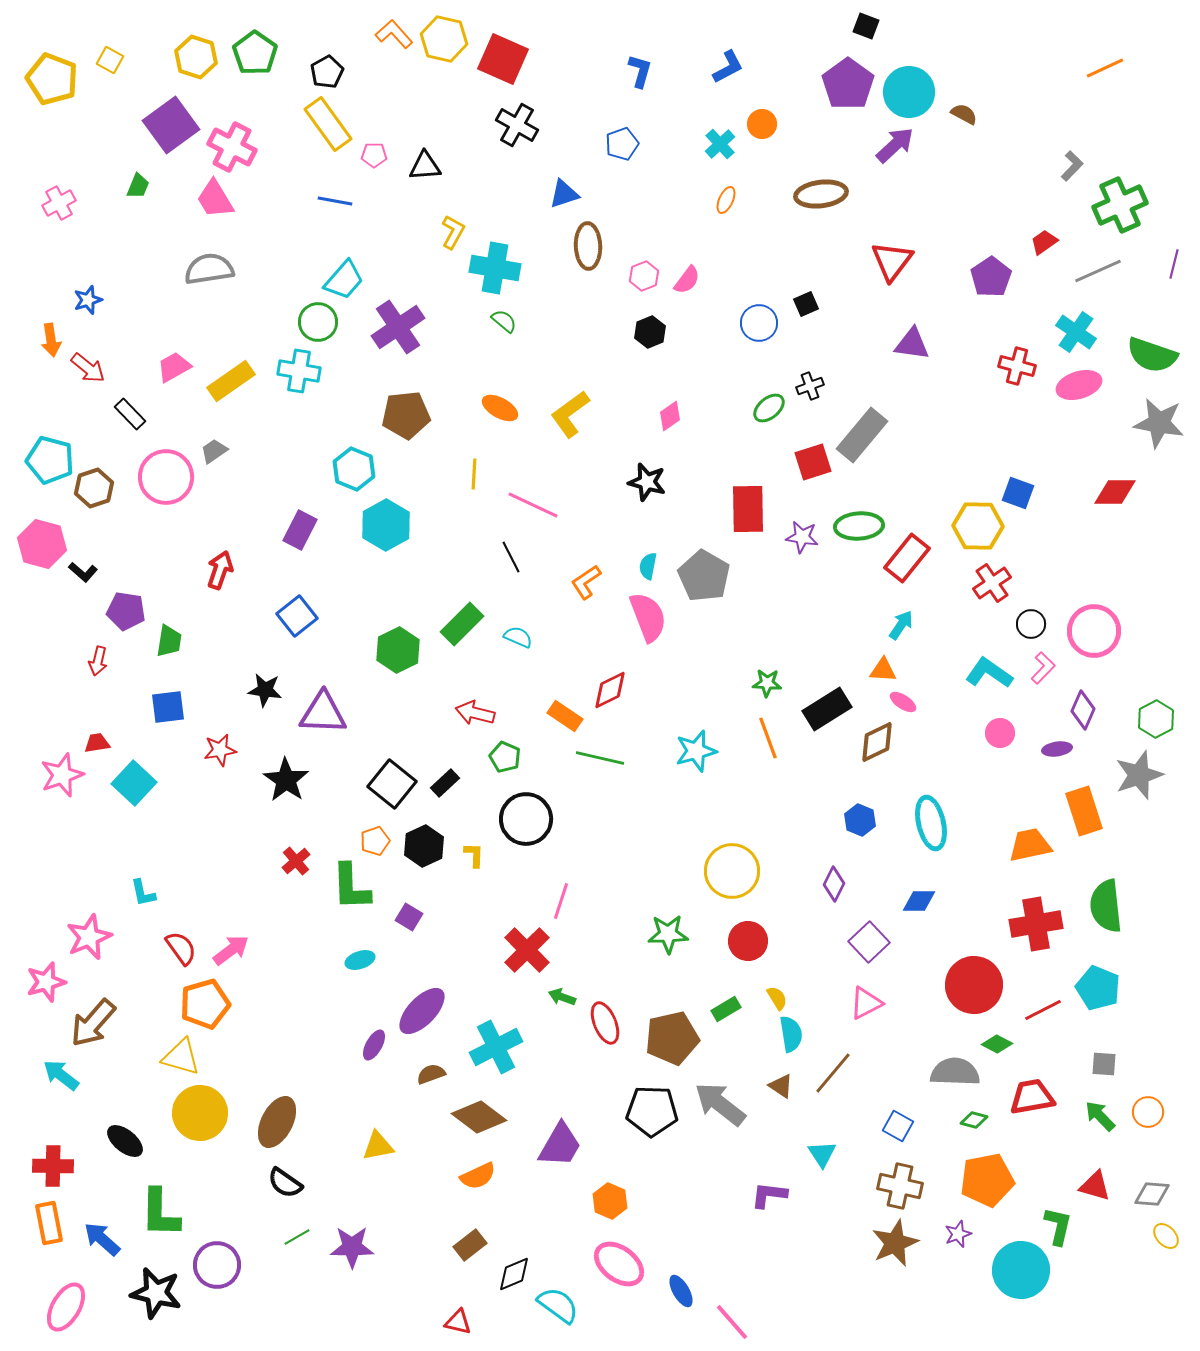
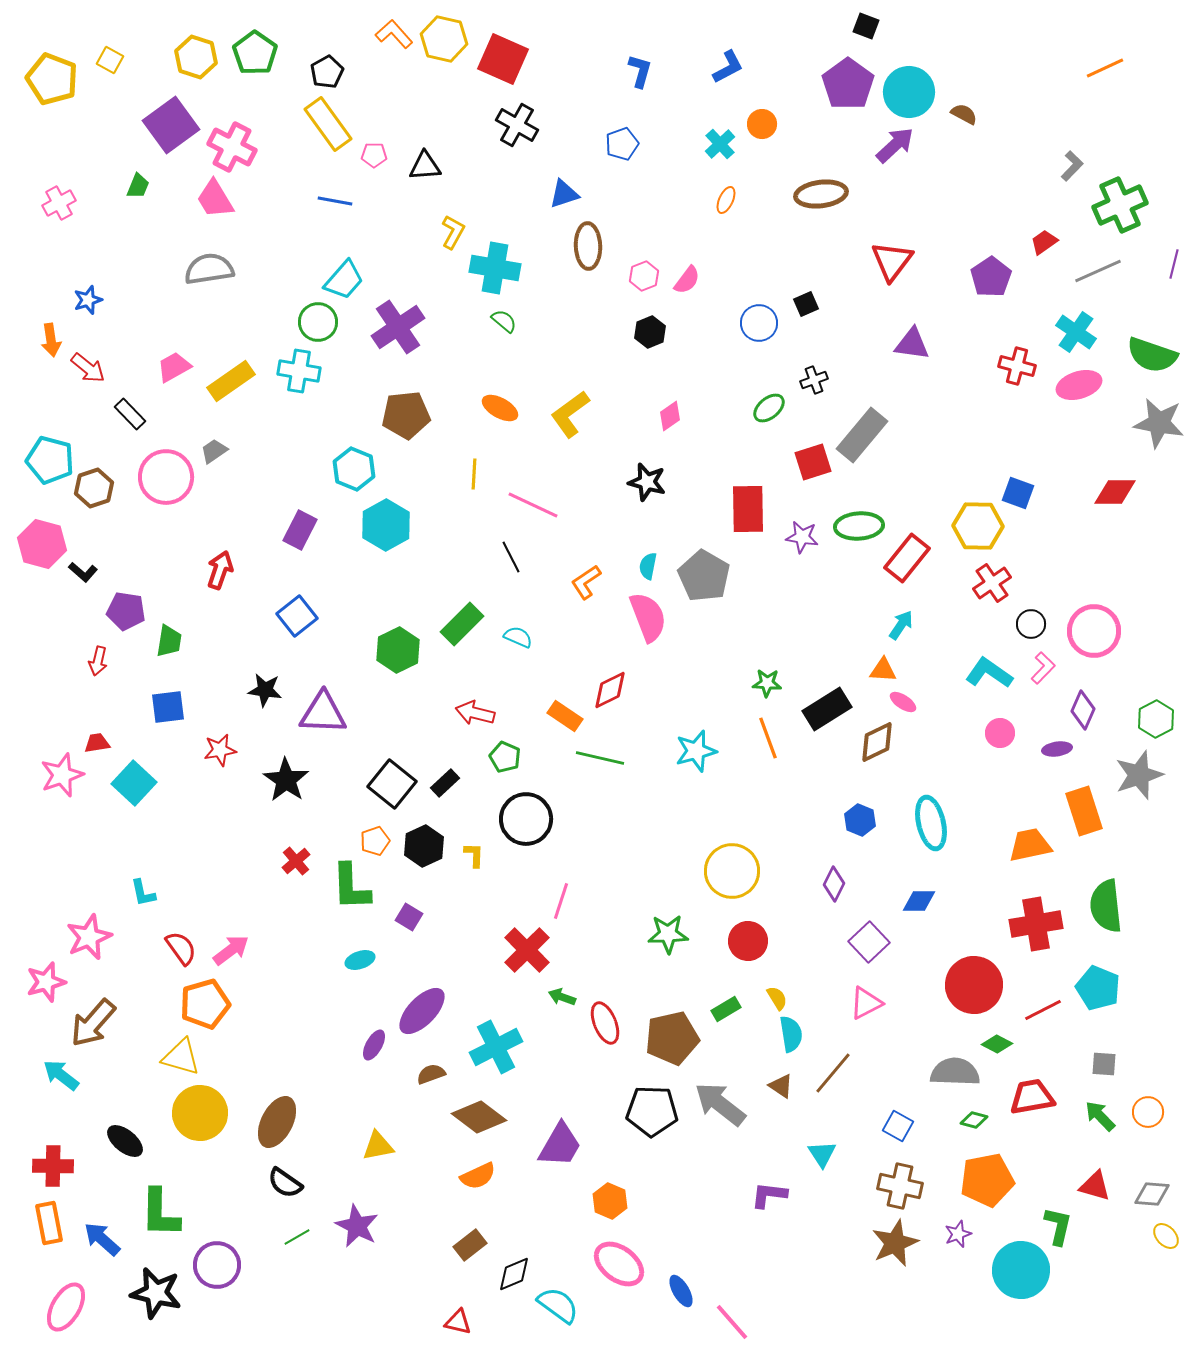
black cross at (810, 386): moved 4 px right, 6 px up
purple star at (352, 1247): moved 5 px right, 21 px up; rotated 27 degrees clockwise
